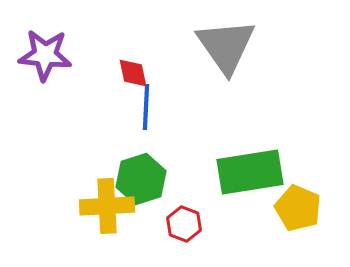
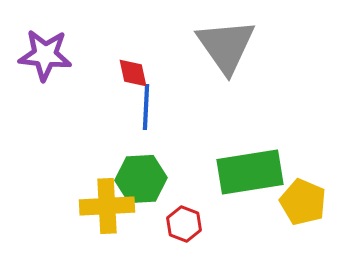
green hexagon: rotated 15 degrees clockwise
yellow pentagon: moved 5 px right, 6 px up
